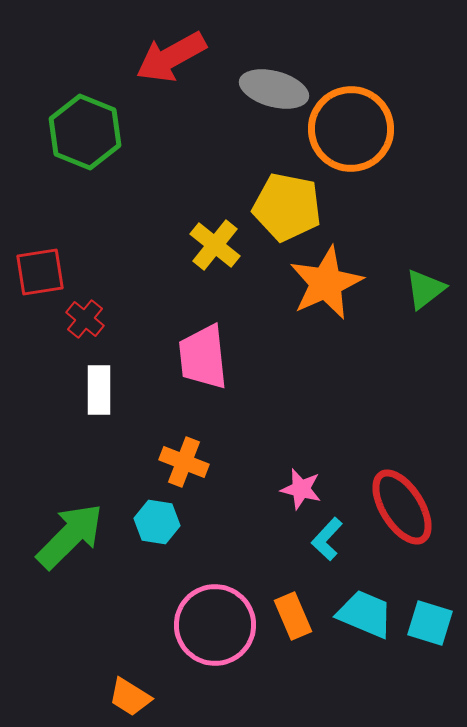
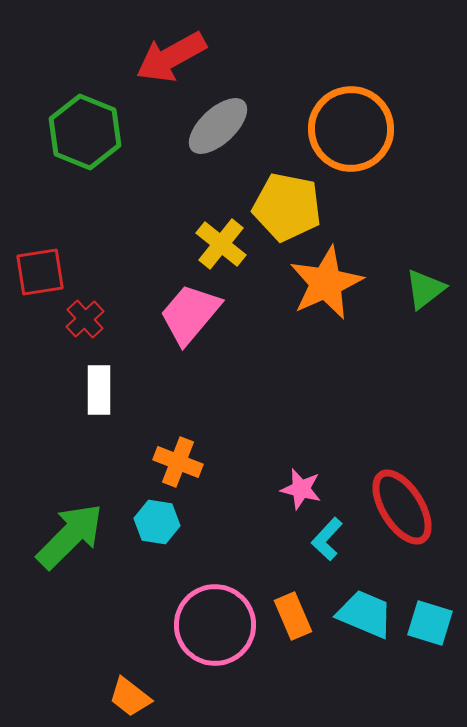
gray ellipse: moved 56 px left, 37 px down; rotated 58 degrees counterclockwise
yellow cross: moved 6 px right, 1 px up
red cross: rotated 9 degrees clockwise
pink trapezoid: moved 13 px left, 43 px up; rotated 46 degrees clockwise
orange cross: moved 6 px left
orange trapezoid: rotated 6 degrees clockwise
